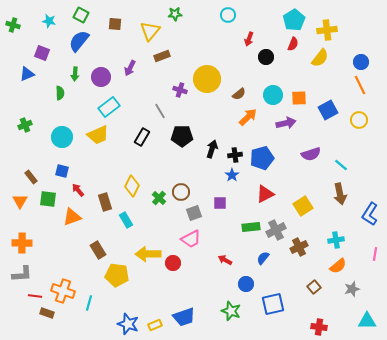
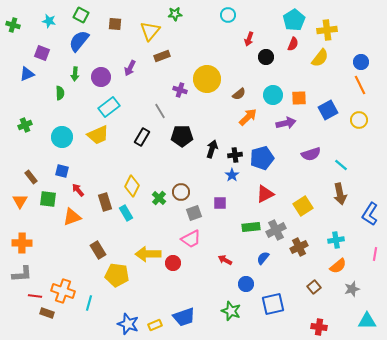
cyan rectangle at (126, 220): moved 7 px up
